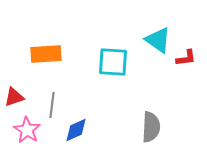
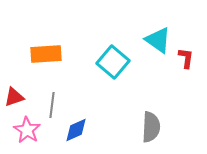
red L-shape: rotated 75 degrees counterclockwise
cyan square: rotated 36 degrees clockwise
